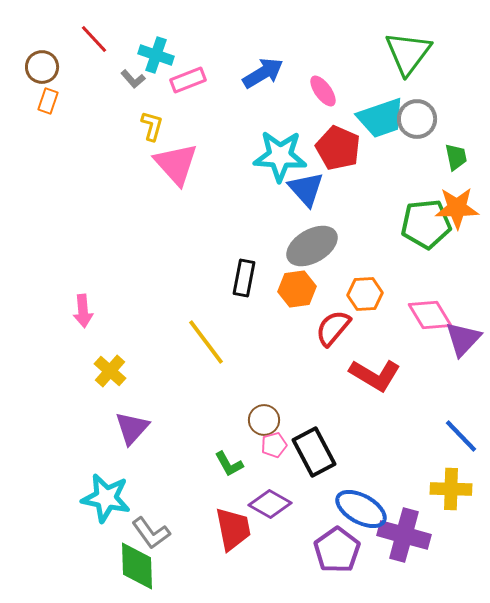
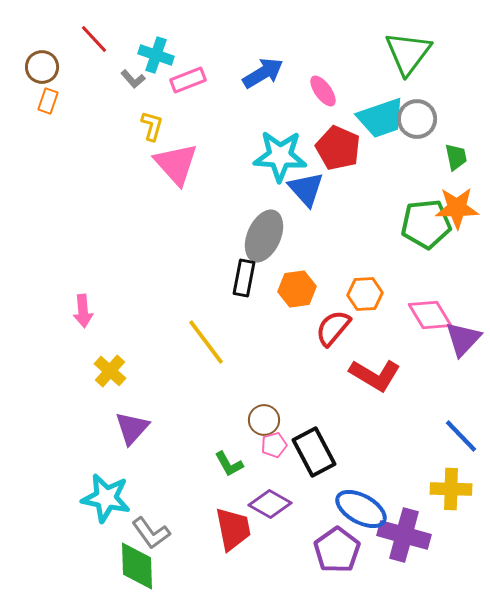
gray ellipse at (312, 246): moved 48 px left, 10 px up; rotated 36 degrees counterclockwise
